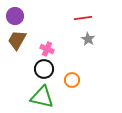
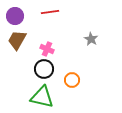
red line: moved 33 px left, 6 px up
gray star: moved 3 px right
